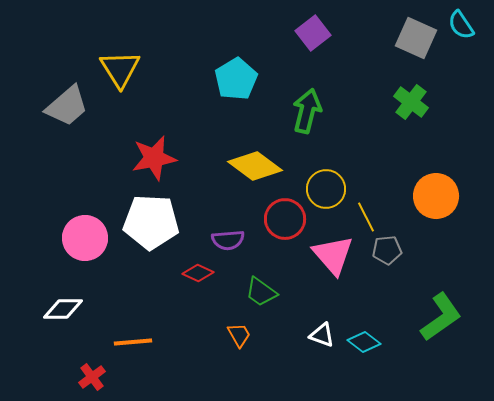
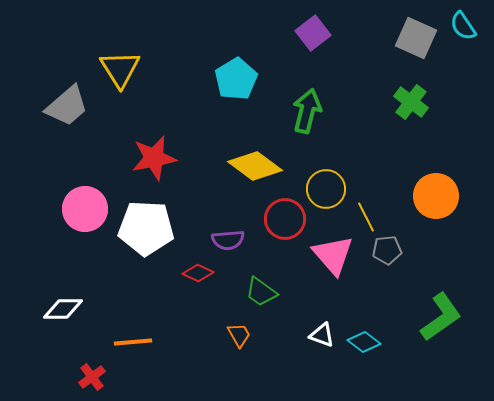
cyan semicircle: moved 2 px right, 1 px down
white pentagon: moved 5 px left, 6 px down
pink circle: moved 29 px up
